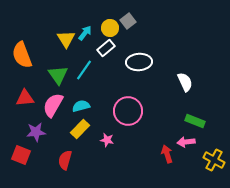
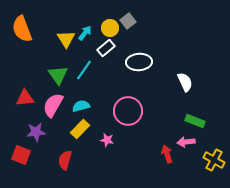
orange semicircle: moved 26 px up
